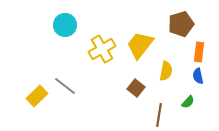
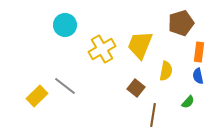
brown pentagon: moved 1 px up
yellow trapezoid: rotated 16 degrees counterclockwise
brown line: moved 6 px left
